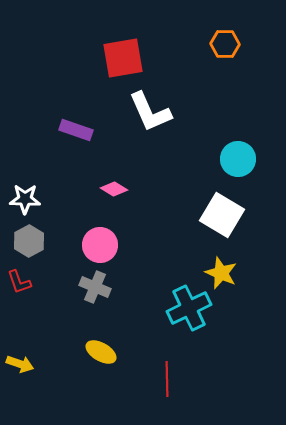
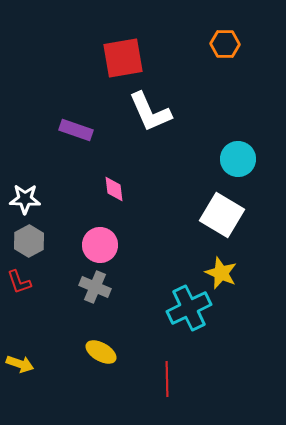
pink diamond: rotated 52 degrees clockwise
